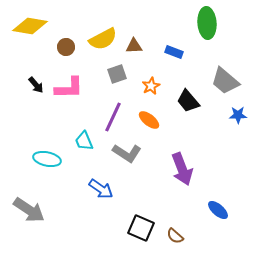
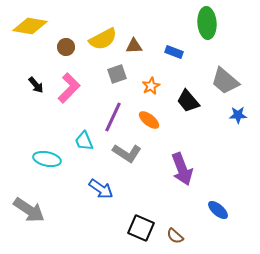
pink L-shape: rotated 44 degrees counterclockwise
